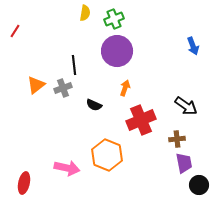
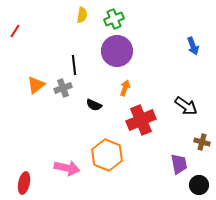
yellow semicircle: moved 3 px left, 2 px down
brown cross: moved 25 px right, 3 px down; rotated 21 degrees clockwise
purple trapezoid: moved 5 px left, 1 px down
